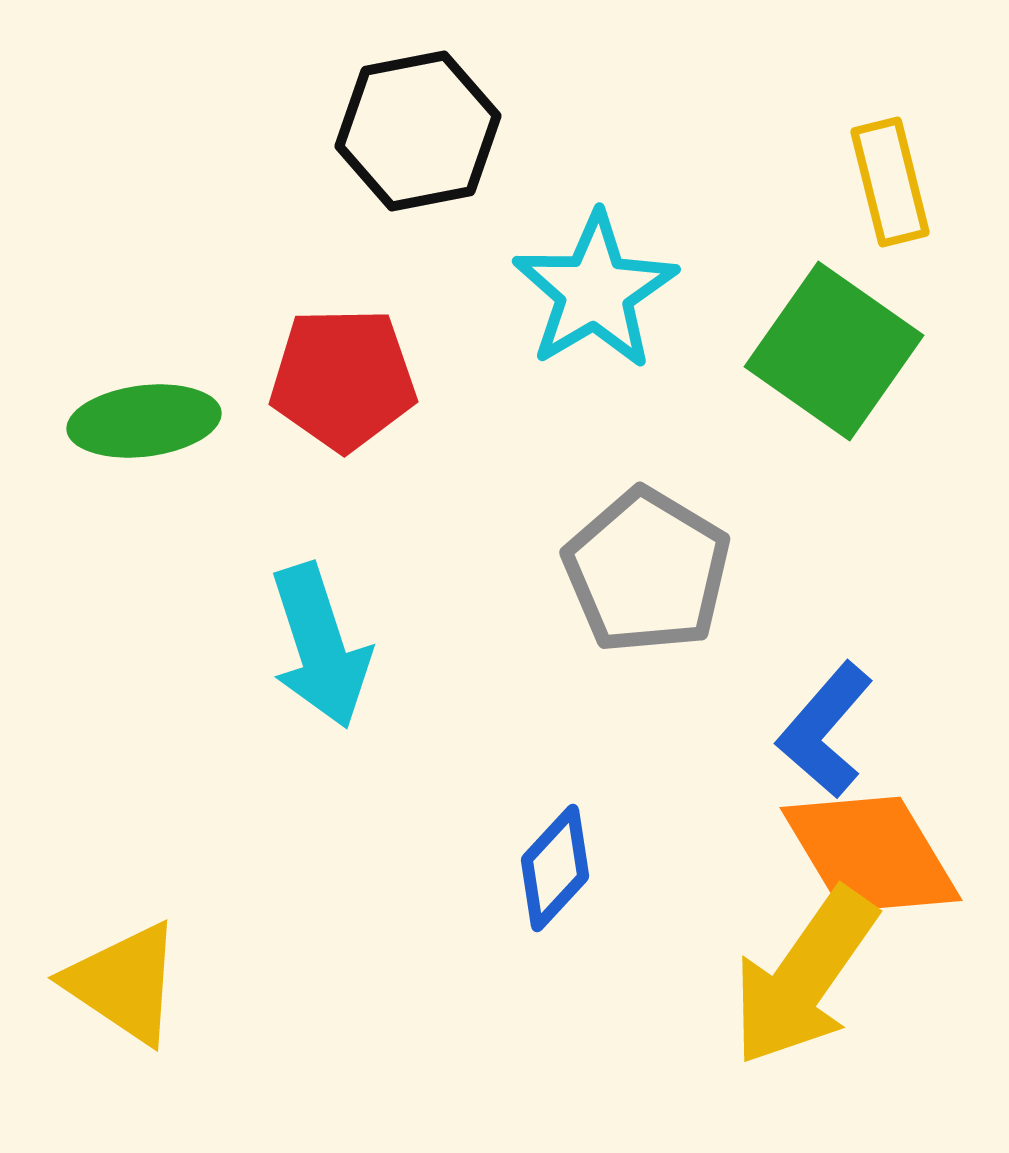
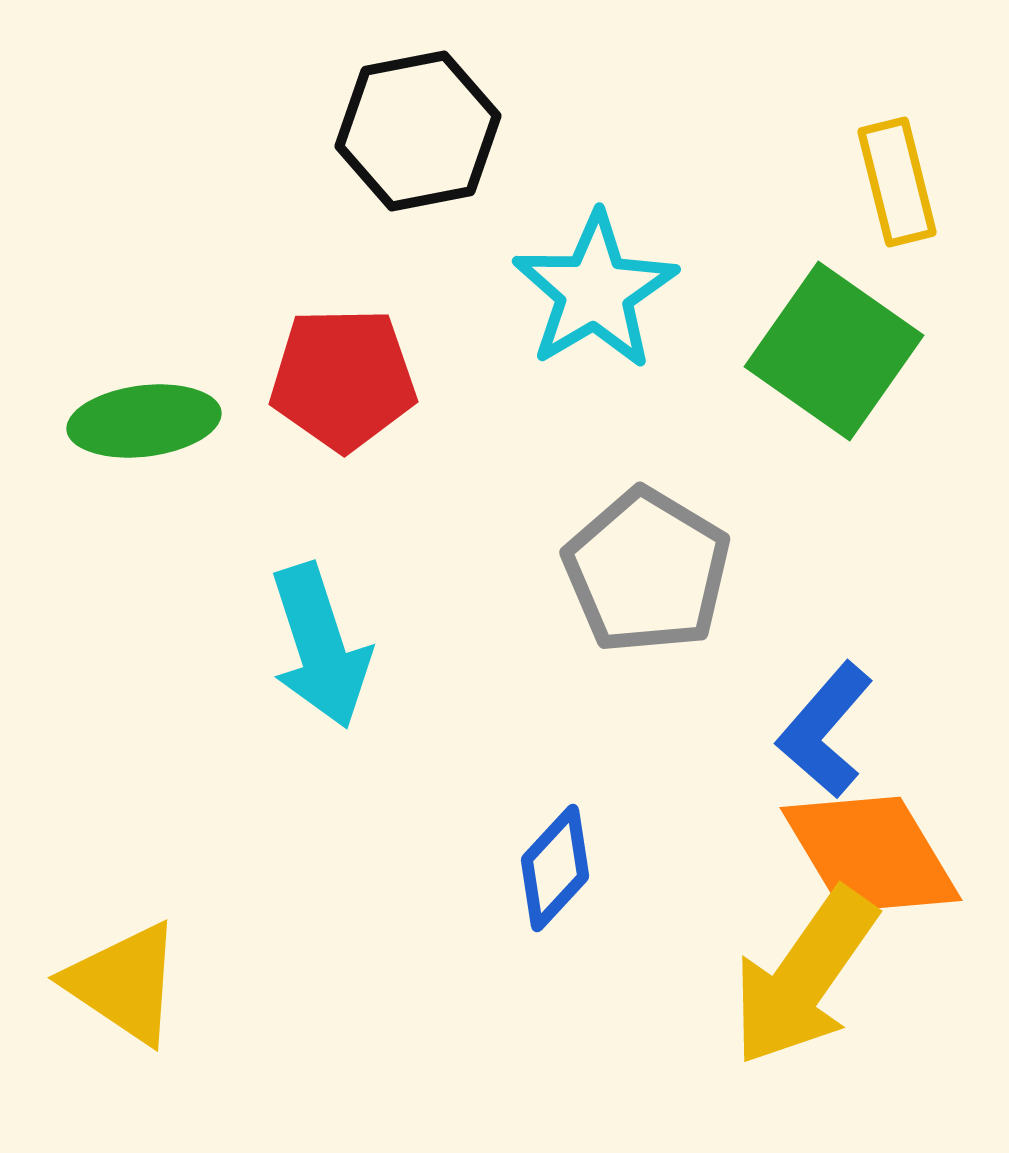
yellow rectangle: moved 7 px right
